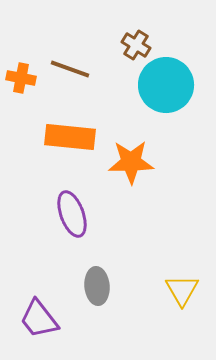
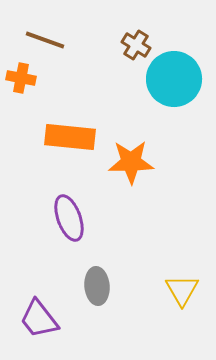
brown line: moved 25 px left, 29 px up
cyan circle: moved 8 px right, 6 px up
purple ellipse: moved 3 px left, 4 px down
